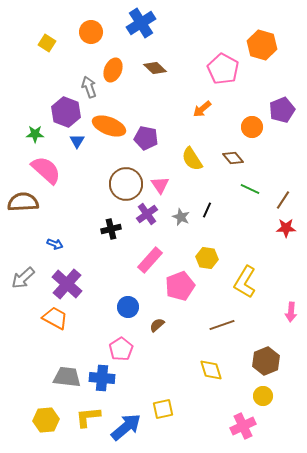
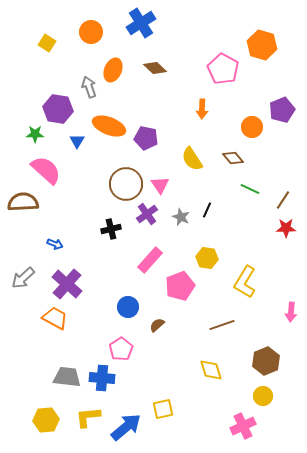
orange arrow at (202, 109): rotated 48 degrees counterclockwise
purple hexagon at (66, 112): moved 8 px left, 3 px up; rotated 12 degrees counterclockwise
